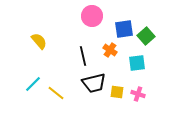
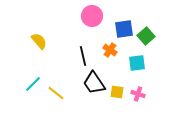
black trapezoid: rotated 70 degrees clockwise
